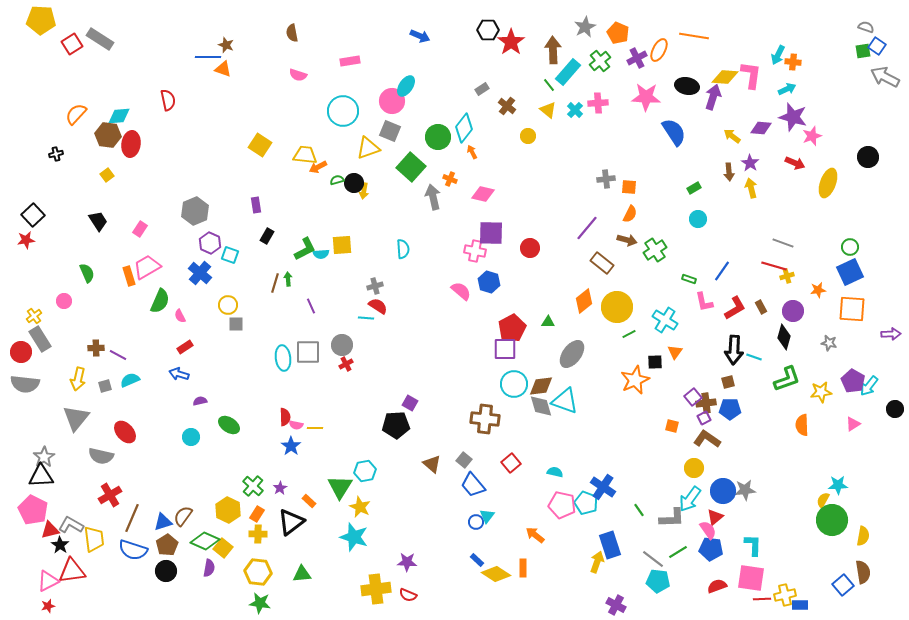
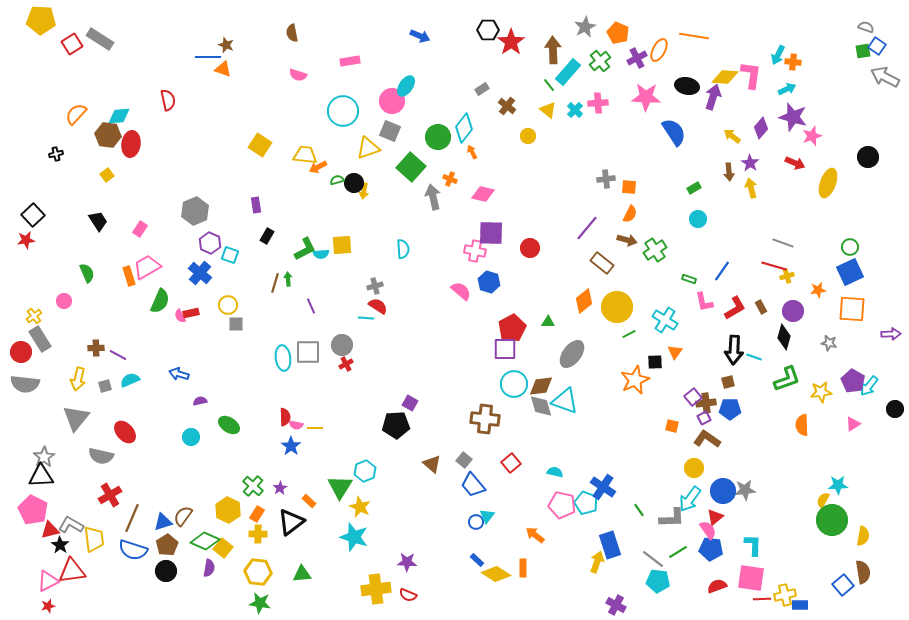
purple diamond at (761, 128): rotated 55 degrees counterclockwise
red rectangle at (185, 347): moved 6 px right, 34 px up; rotated 21 degrees clockwise
cyan hexagon at (365, 471): rotated 10 degrees counterclockwise
